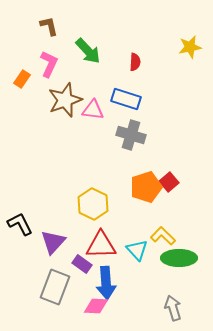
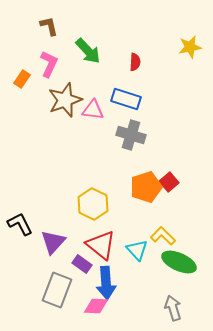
red triangle: rotated 40 degrees clockwise
green ellipse: moved 4 px down; rotated 24 degrees clockwise
gray rectangle: moved 2 px right, 3 px down
